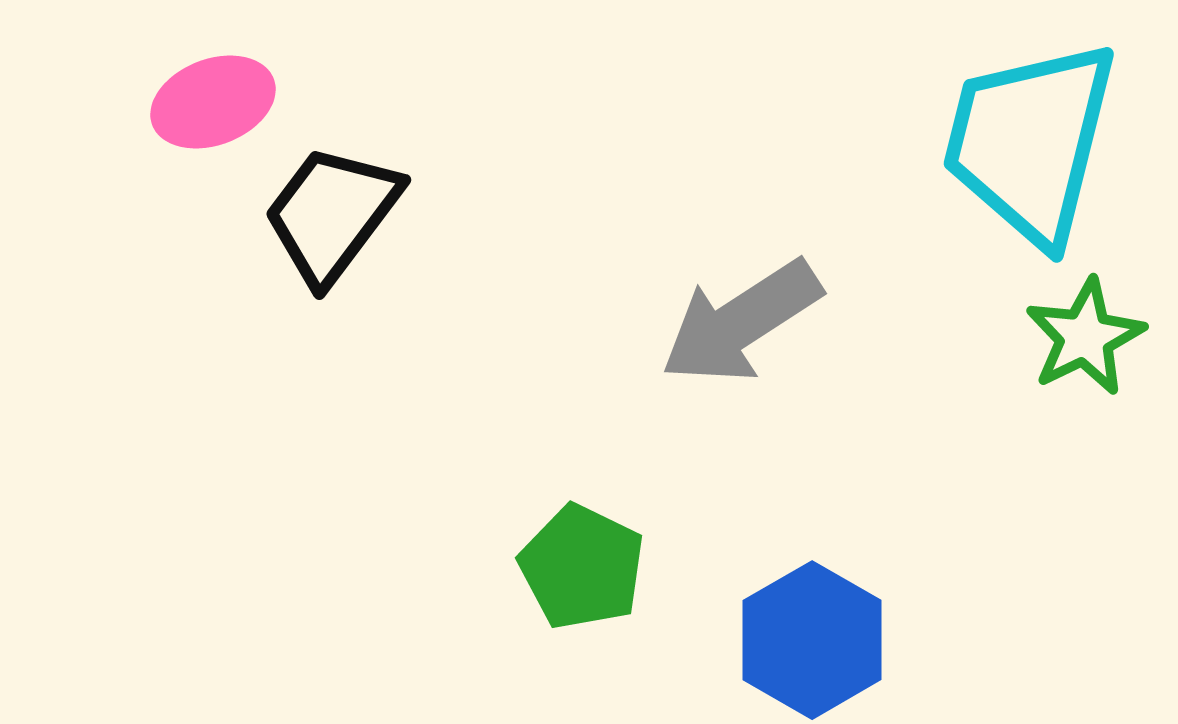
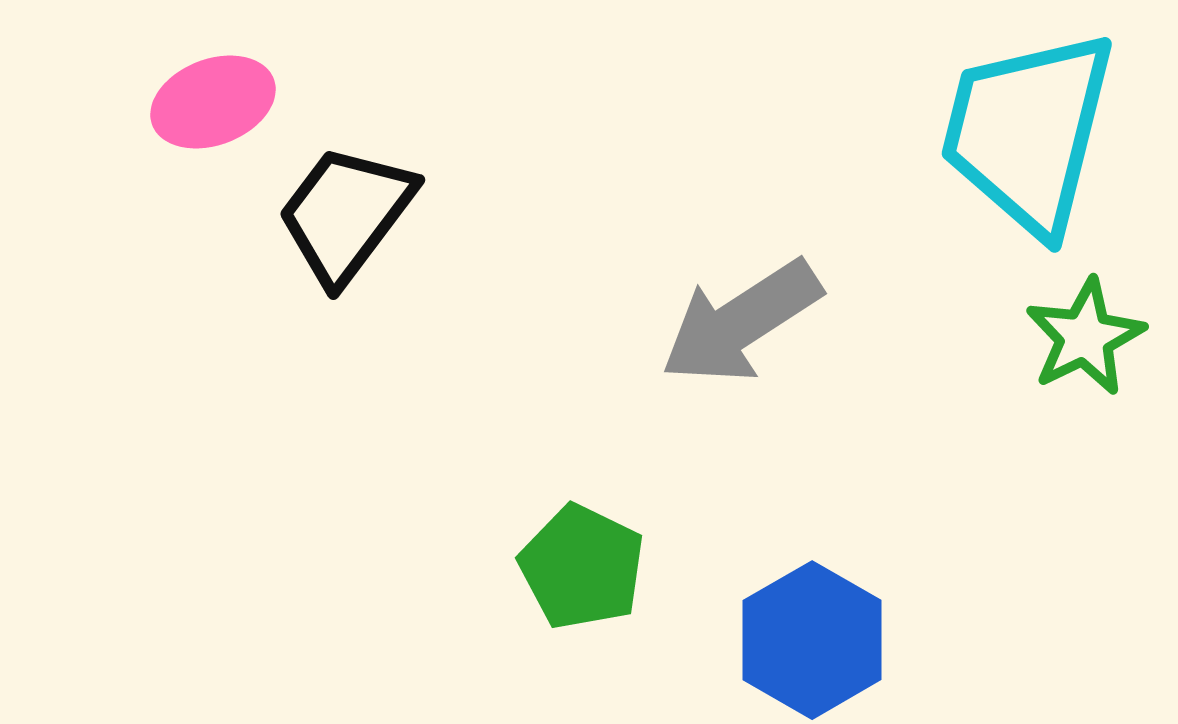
cyan trapezoid: moved 2 px left, 10 px up
black trapezoid: moved 14 px right
